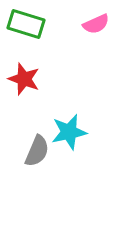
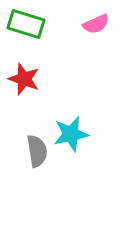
cyan star: moved 2 px right, 2 px down
gray semicircle: rotated 32 degrees counterclockwise
